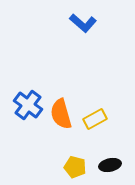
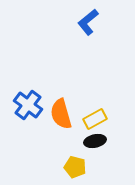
blue L-shape: moved 5 px right, 1 px up; rotated 100 degrees clockwise
black ellipse: moved 15 px left, 24 px up
